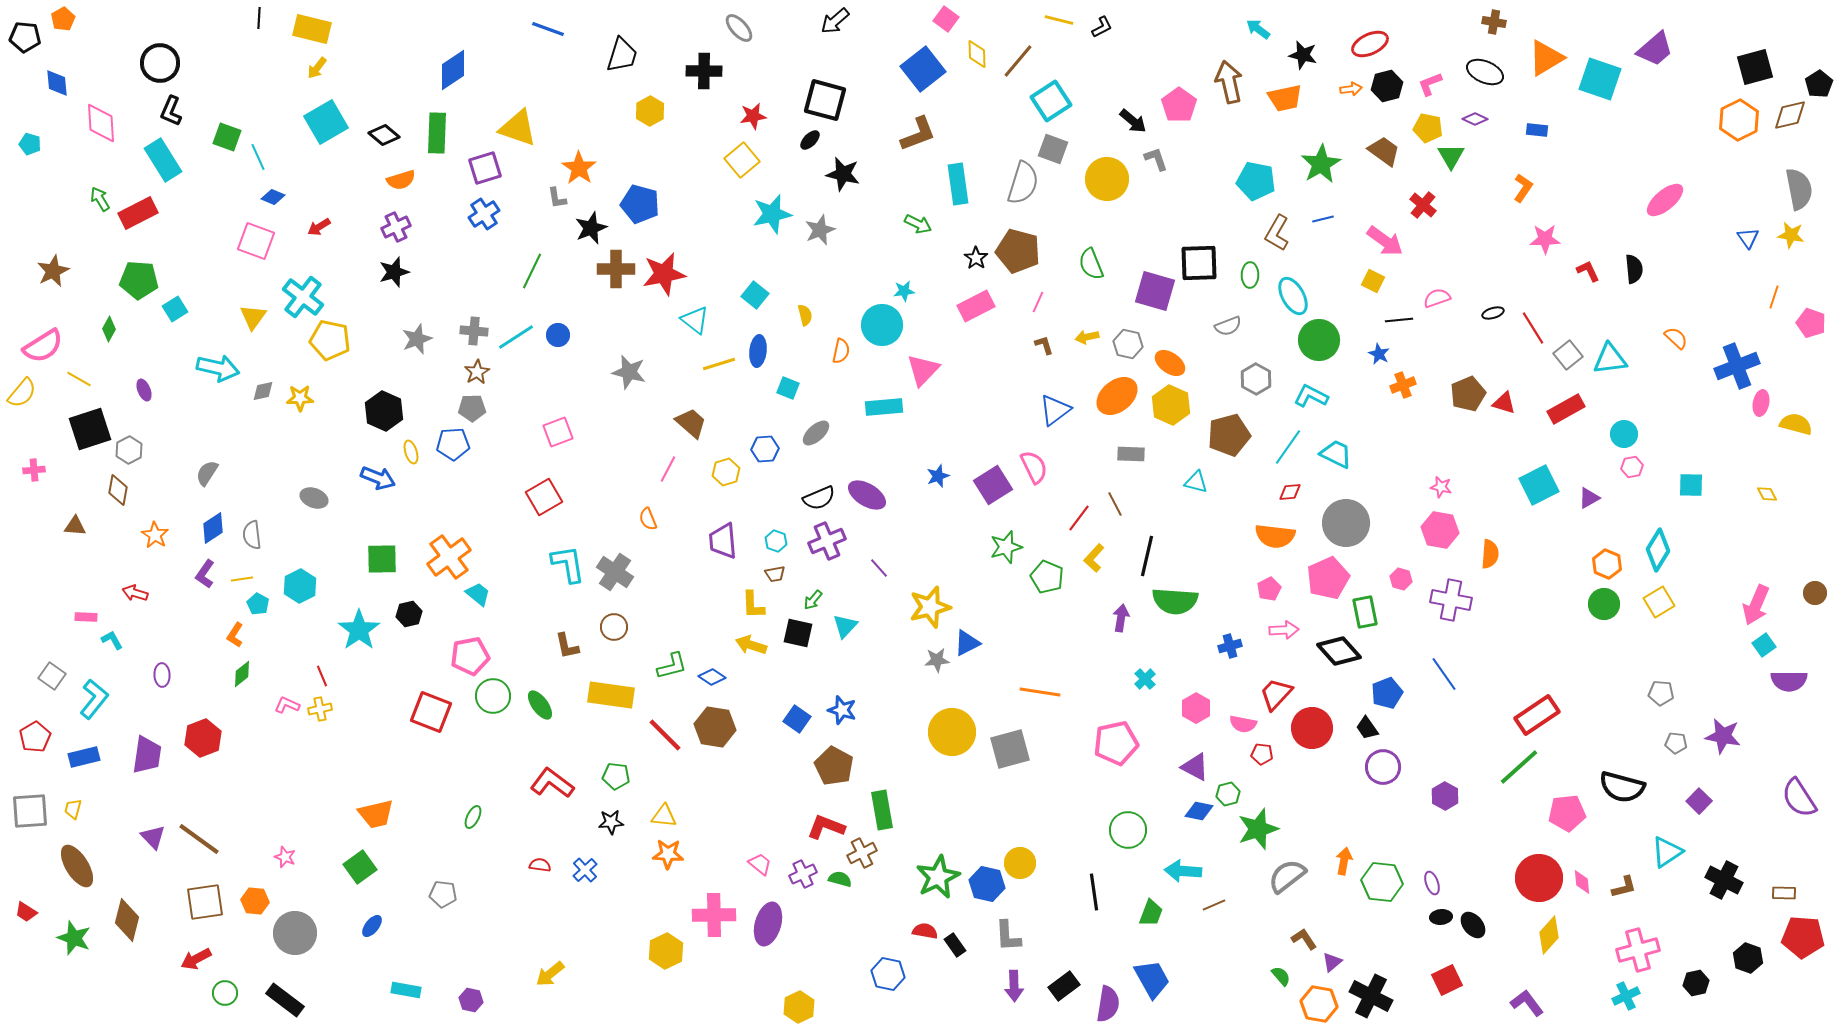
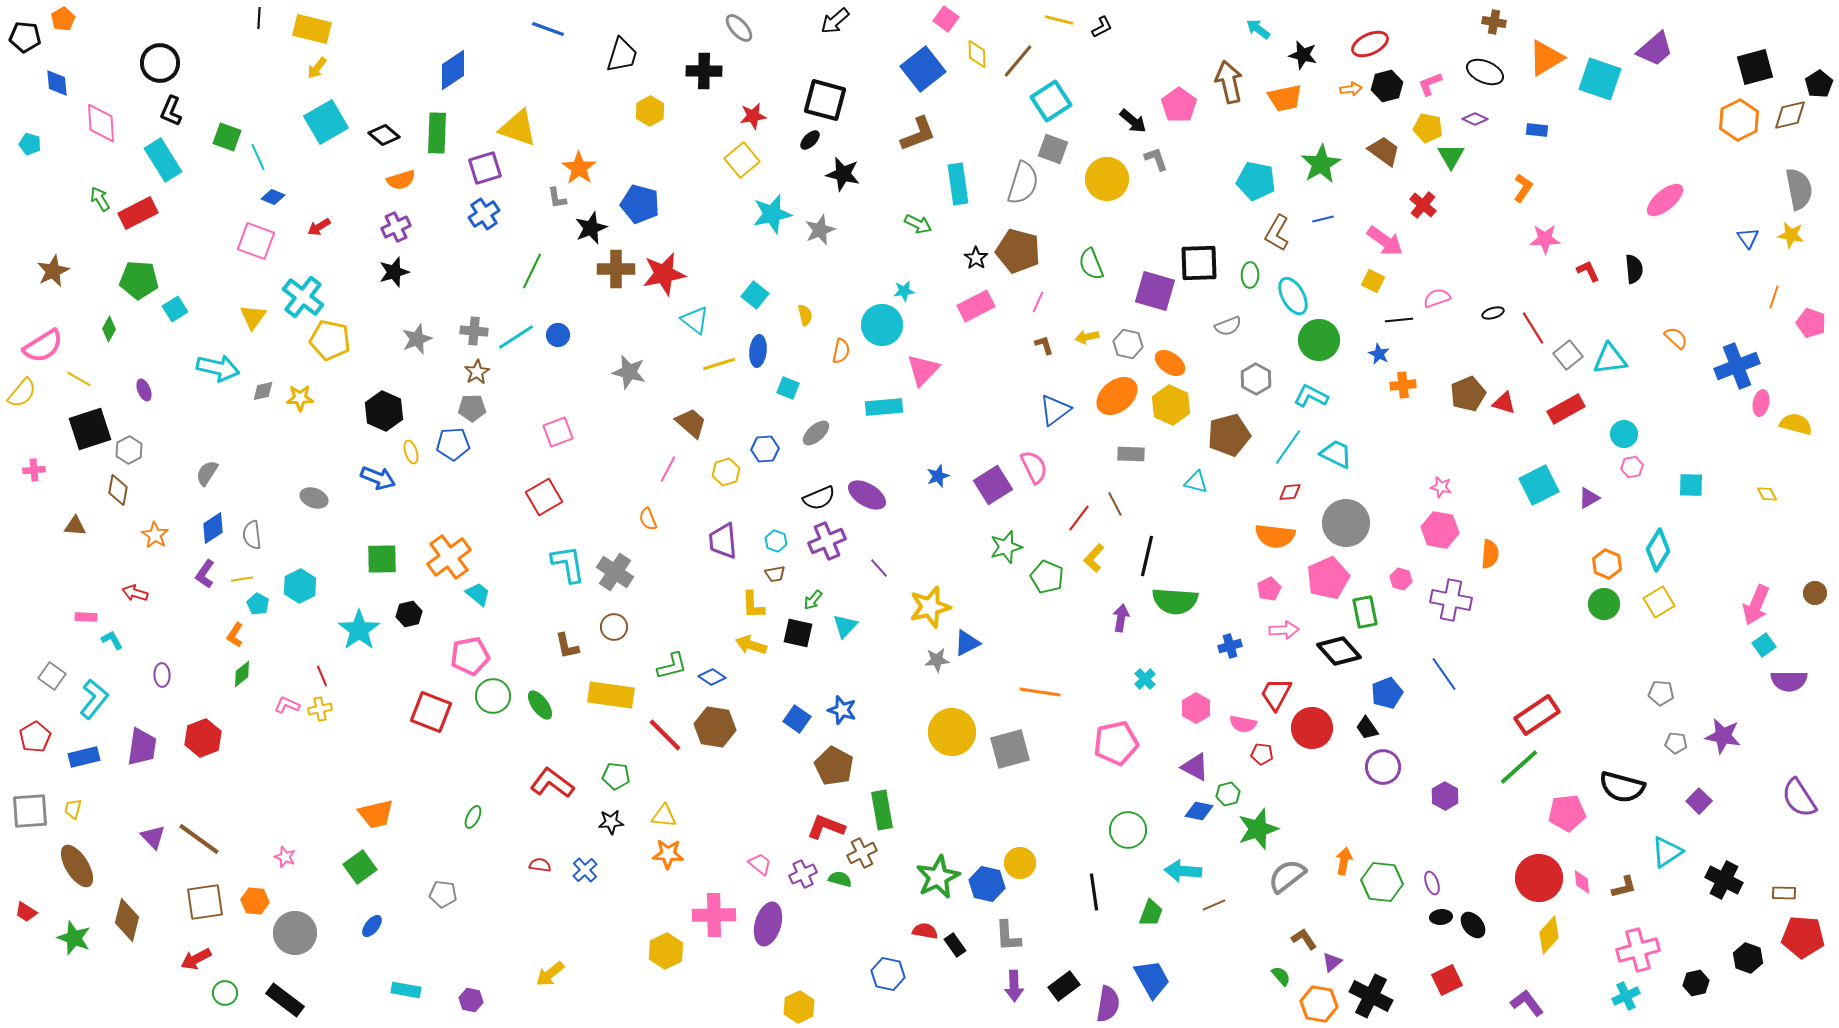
orange cross at (1403, 385): rotated 15 degrees clockwise
red trapezoid at (1276, 694): rotated 15 degrees counterclockwise
purple trapezoid at (147, 755): moved 5 px left, 8 px up
